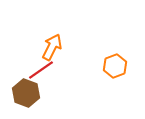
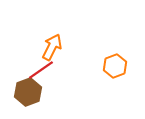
brown hexagon: moved 2 px right, 1 px up; rotated 20 degrees clockwise
